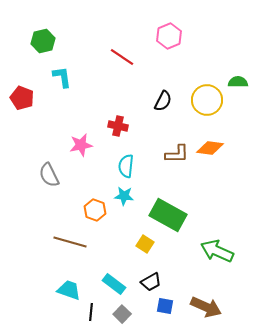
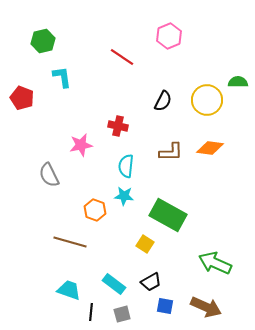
brown L-shape: moved 6 px left, 2 px up
green arrow: moved 2 px left, 12 px down
gray square: rotated 30 degrees clockwise
